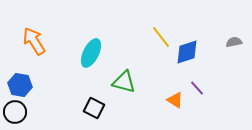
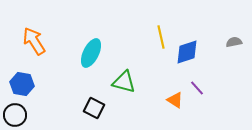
yellow line: rotated 25 degrees clockwise
blue hexagon: moved 2 px right, 1 px up
black circle: moved 3 px down
